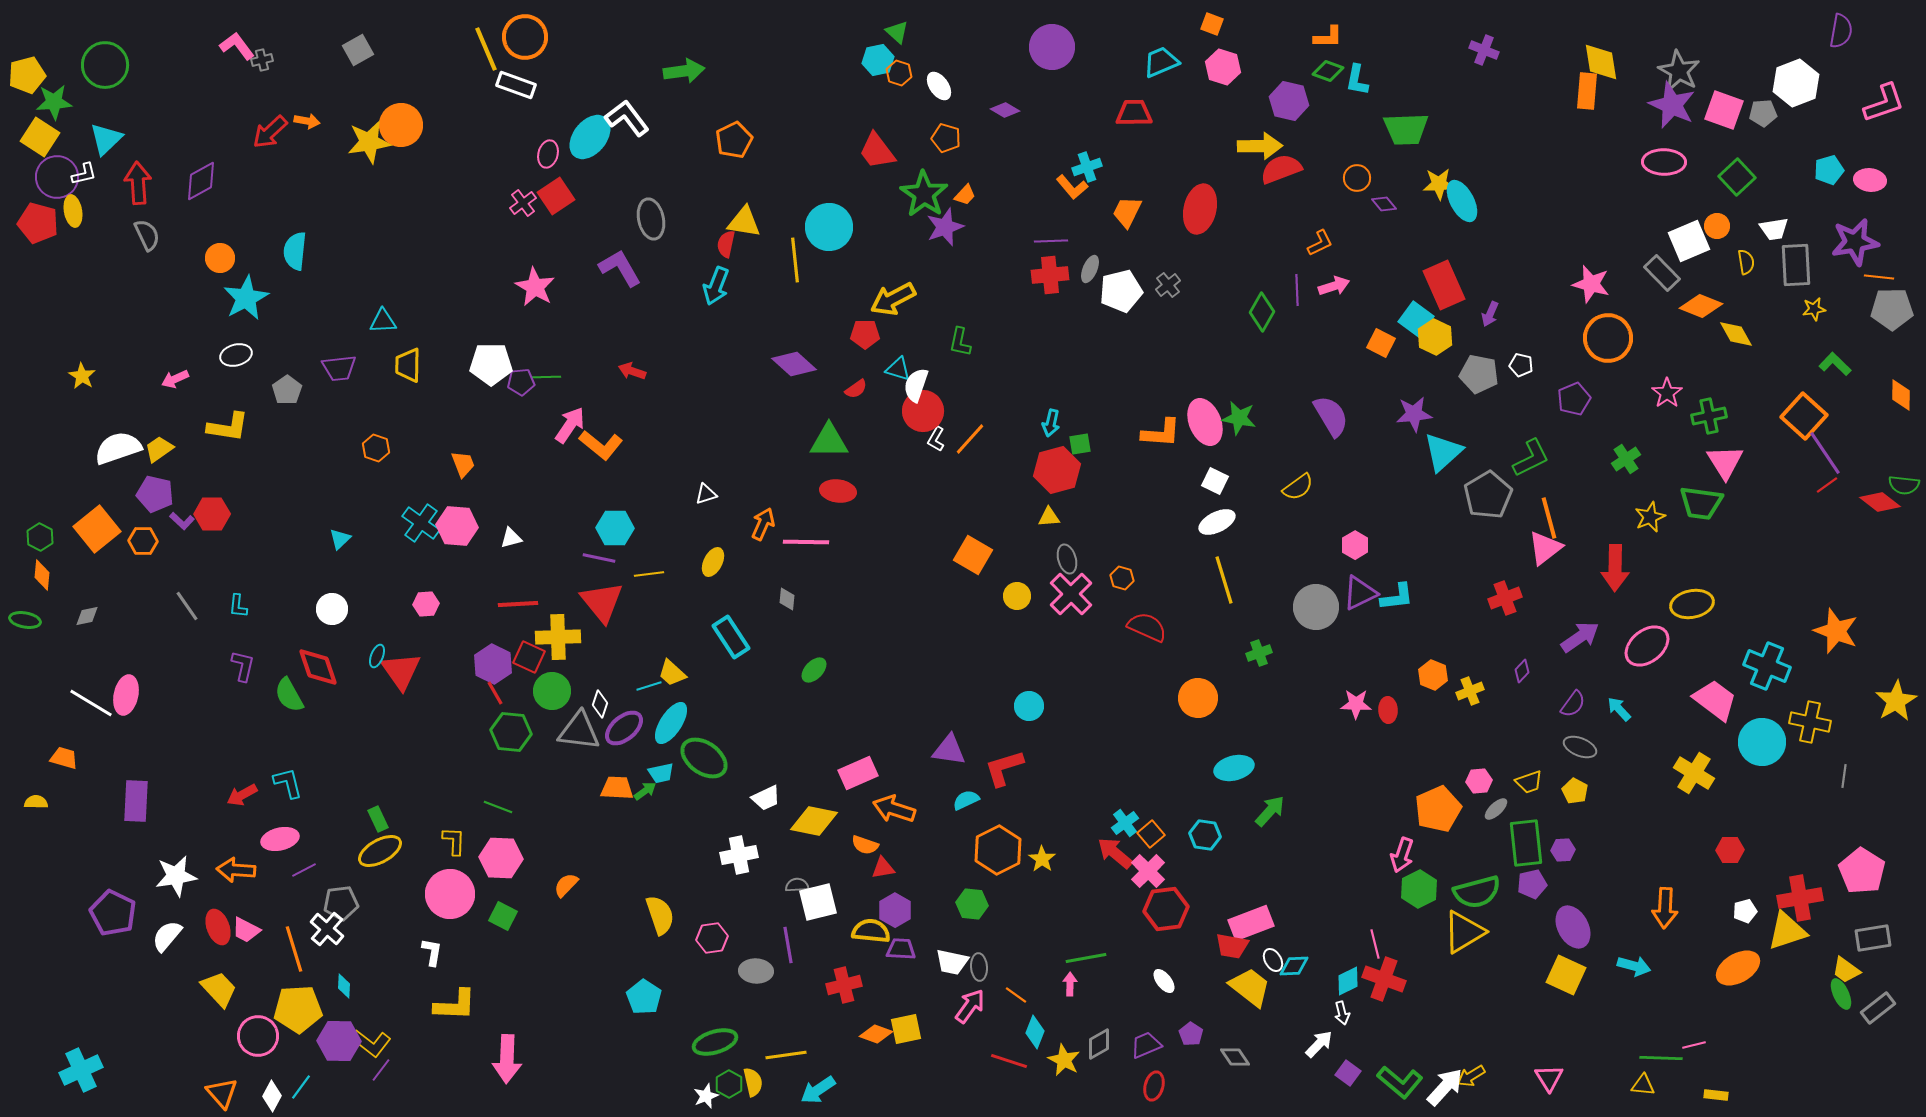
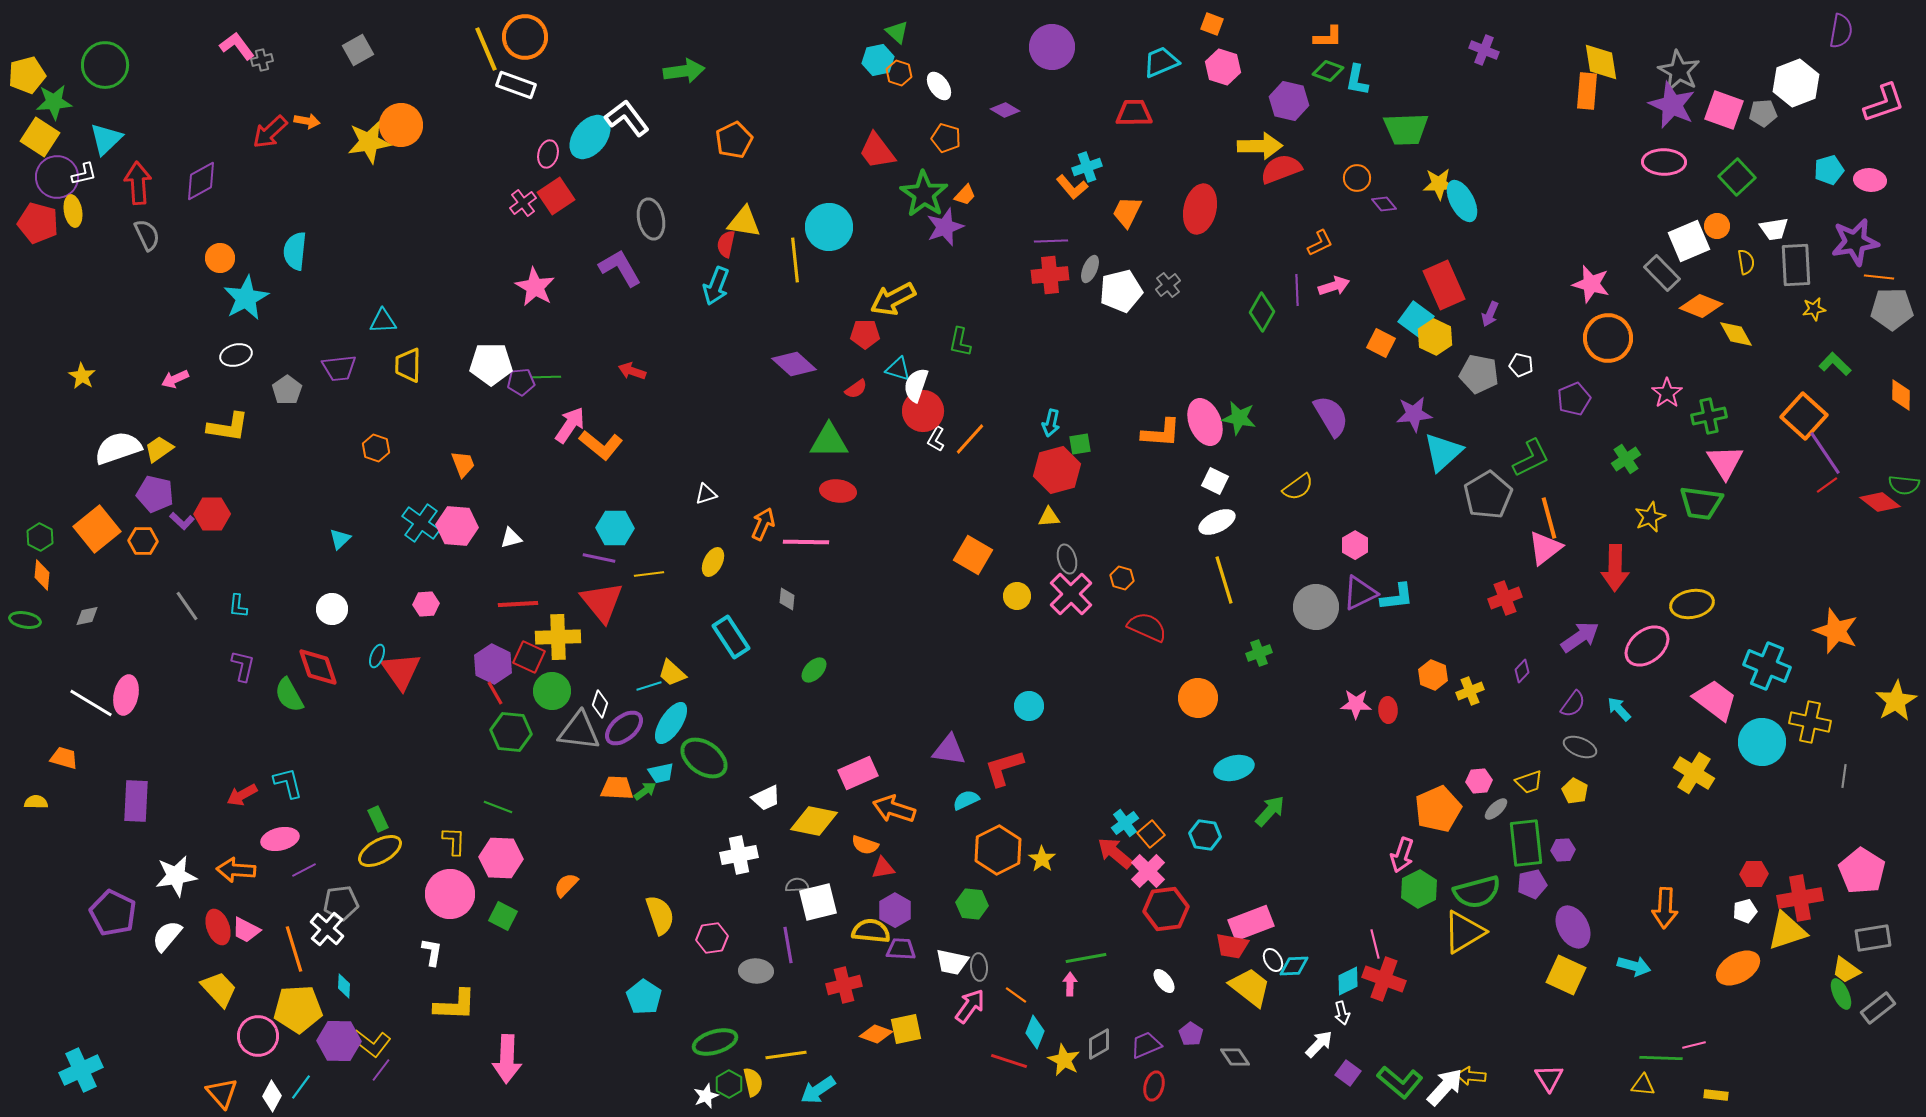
red hexagon at (1730, 850): moved 24 px right, 24 px down
yellow arrow at (1471, 1076): rotated 36 degrees clockwise
